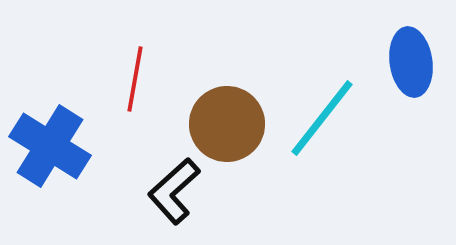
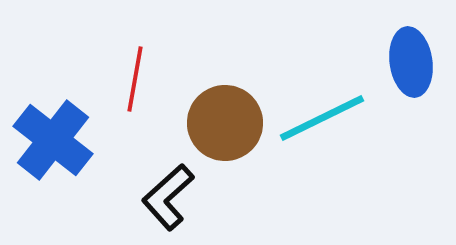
cyan line: rotated 26 degrees clockwise
brown circle: moved 2 px left, 1 px up
blue cross: moved 3 px right, 6 px up; rotated 6 degrees clockwise
black L-shape: moved 6 px left, 6 px down
